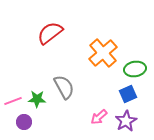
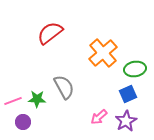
purple circle: moved 1 px left
